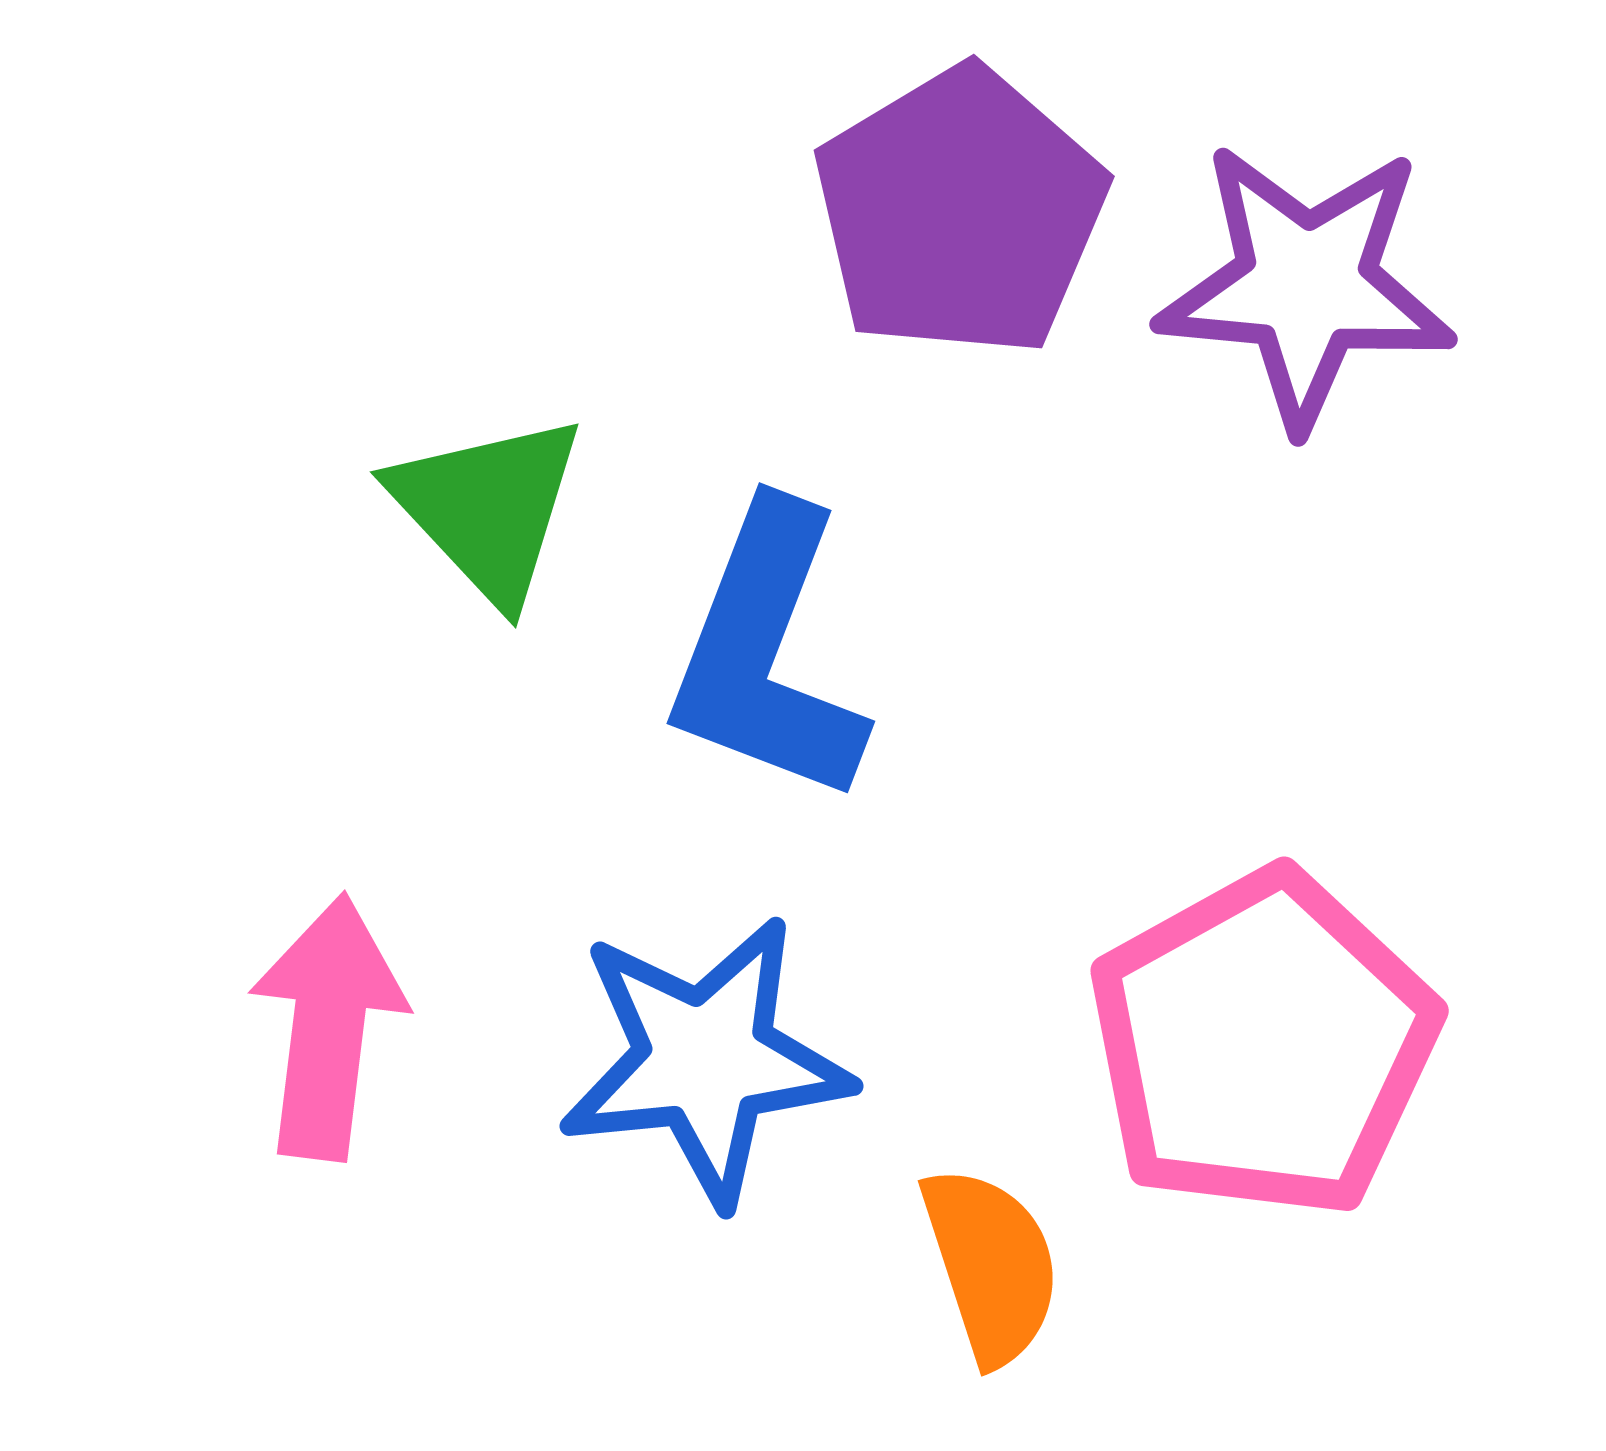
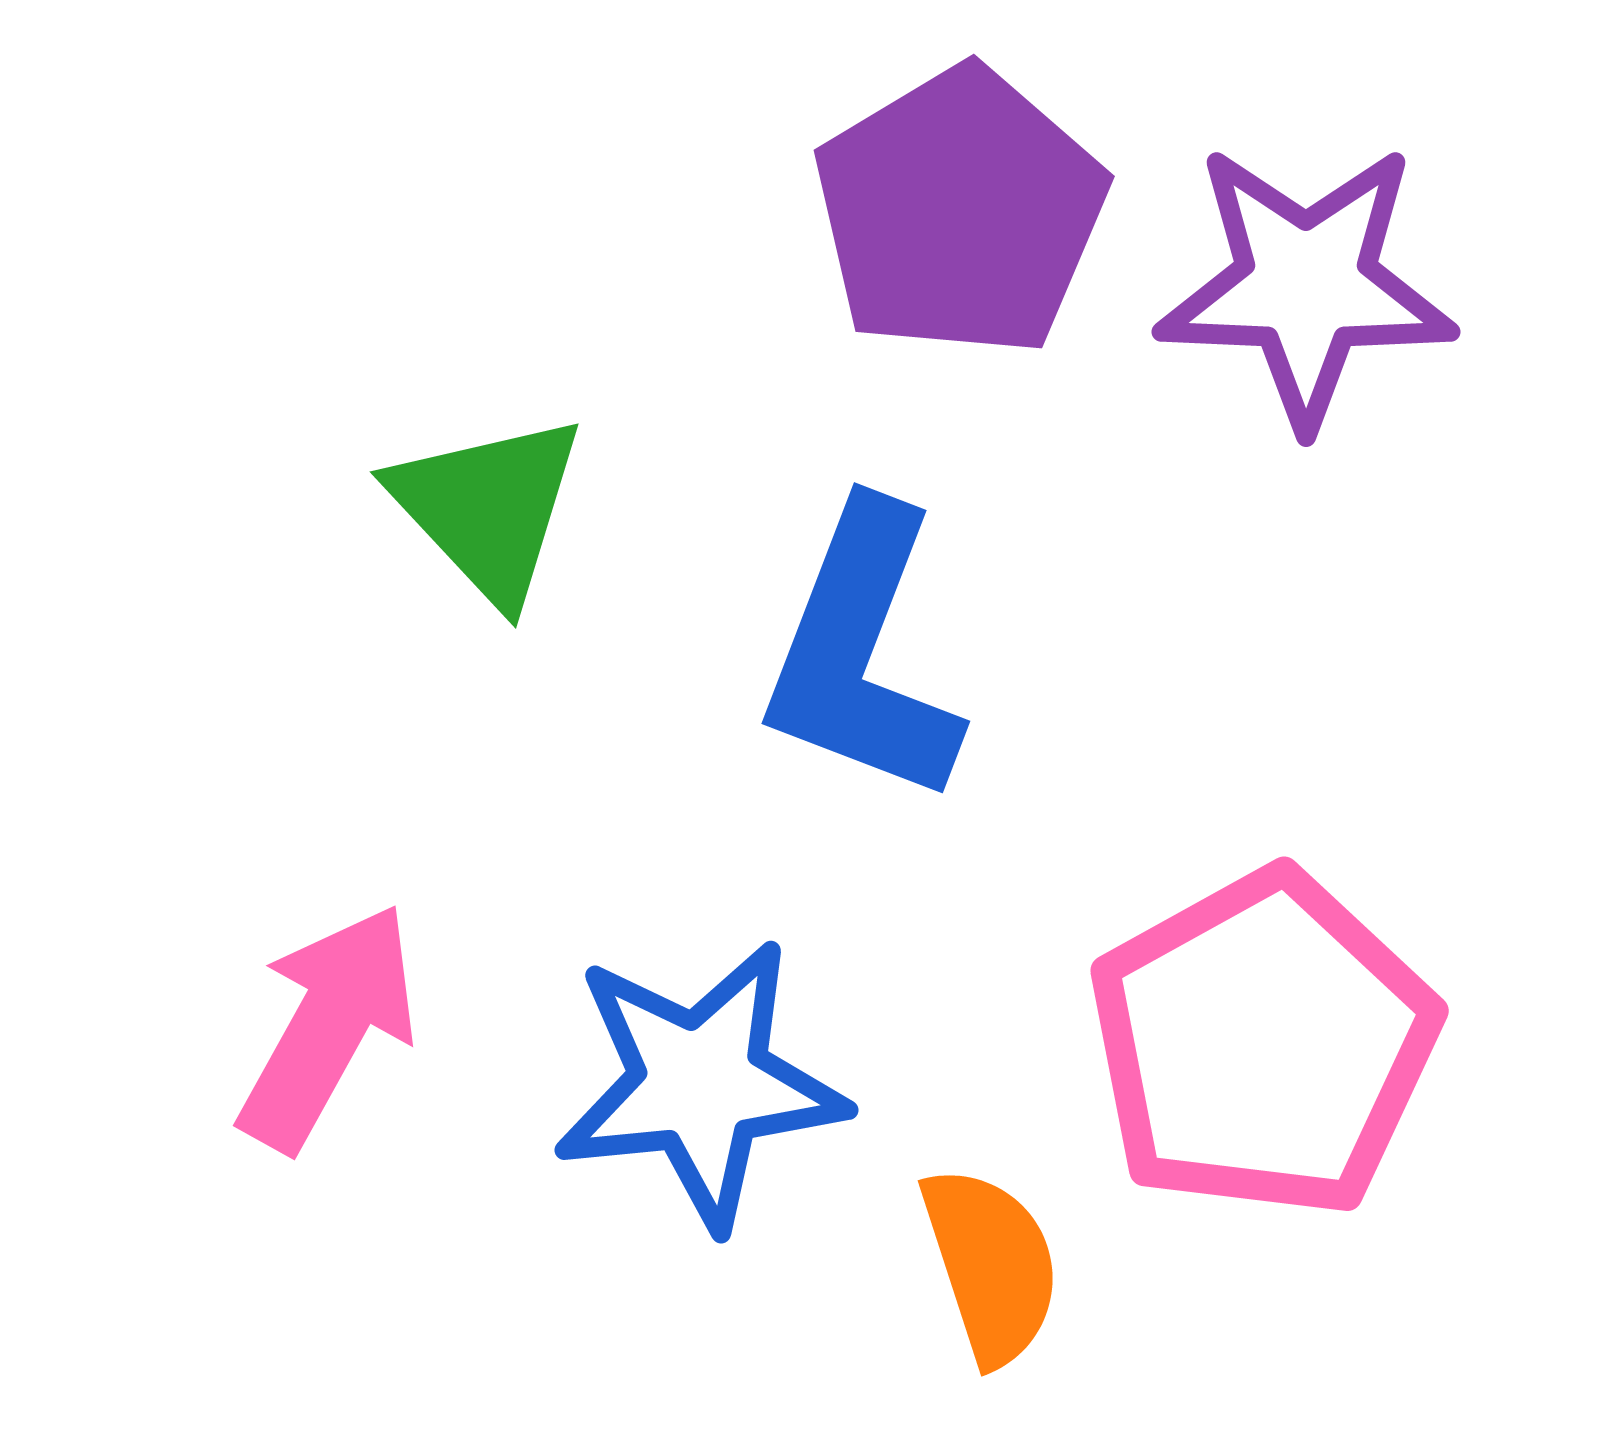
purple star: rotated 3 degrees counterclockwise
blue L-shape: moved 95 px right
pink arrow: rotated 22 degrees clockwise
blue star: moved 5 px left, 24 px down
